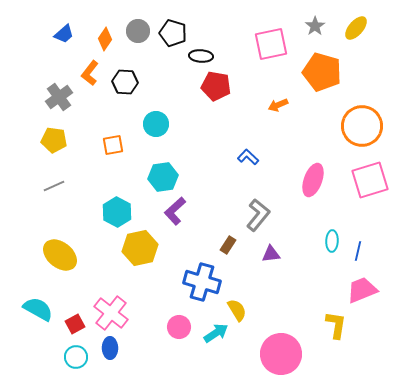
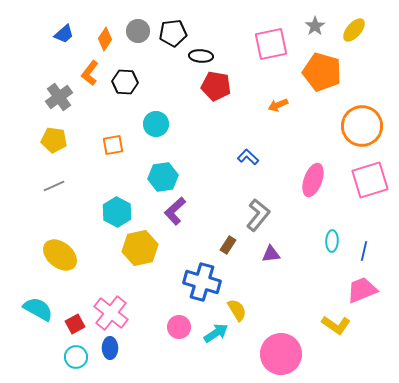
yellow ellipse at (356, 28): moved 2 px left, 2 px down
black pentagon at (173, 33): rotated 24 degrees counterclockwise
blue line at (358, 251): moved 6 px right
yellow L-shape at (336, 325): rotated 116 degrees clockwise
